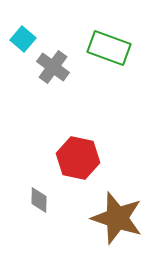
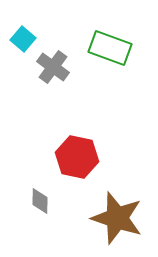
green rectangle: moved 1 px right
red hexagon: moved 1 px left, 1 px up
gray diamond: moved 1 px right, 1 px down
